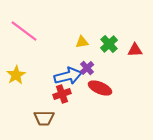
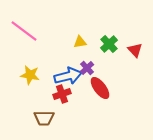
yellow triangle: moved 2 px left
red triangle: rotated 49 degrees clockwise
yellow star: moved 14 px right; rotated 30 degrees counterclockwise
red ellipse: rotated 30 degrees clockwise
